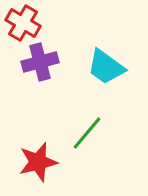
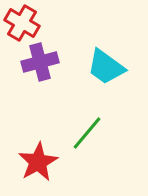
red cross: moved 1 px left
red star: rotated 15 degrees counterclockwise
